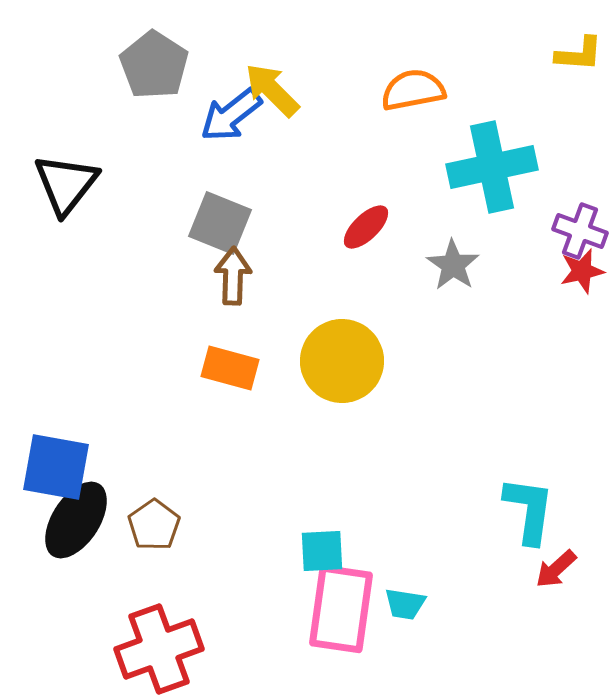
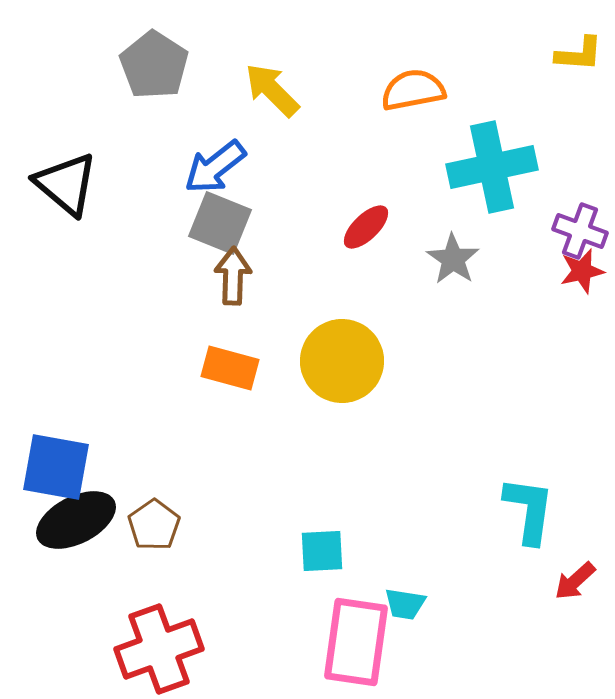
blue arrow: moved 16 px left, 52 px down
black triangle: rotated 28 degrees counterclockwise
gray star: moved 6 px up
black ellipse: rotated 30 degrees clockwise
red arrow: moved 19 px right, 12 px down
pink rectangle: moved 15 px right, 33 px down
